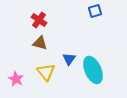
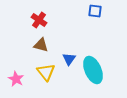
blue square: rotated 24 degrees clockwise
brown triangle: moved 1 px right, 2 px down
